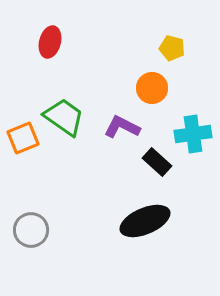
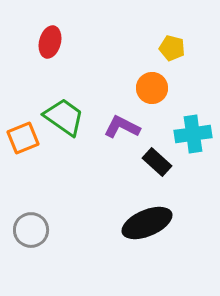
black ellipse: moved 2 px right, 2 px down
